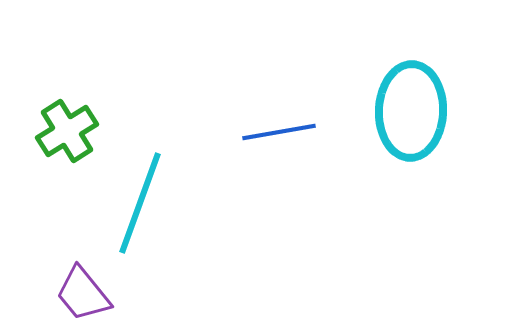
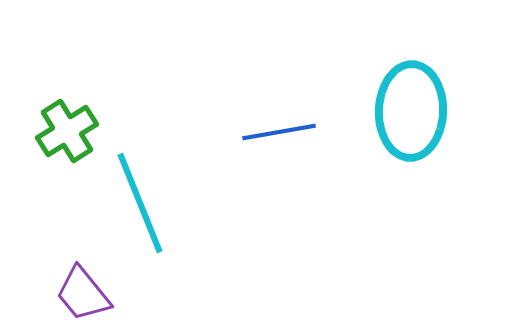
cyan line: rotated 42 degrees counterclockwise
